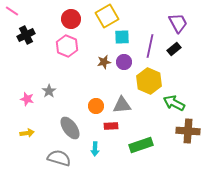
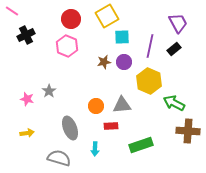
gray ellipse: rotated 15 degrees clockwise
